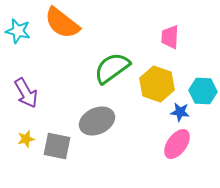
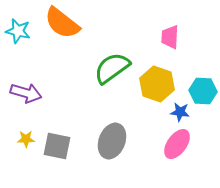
purple arrow: rotated 44 degrees counterclockwise
gray ellipse: moved 15 px right, 20 px down; rotated 44 degrees counterclockwise
yellow star: rotated 12 degrees clockwise
